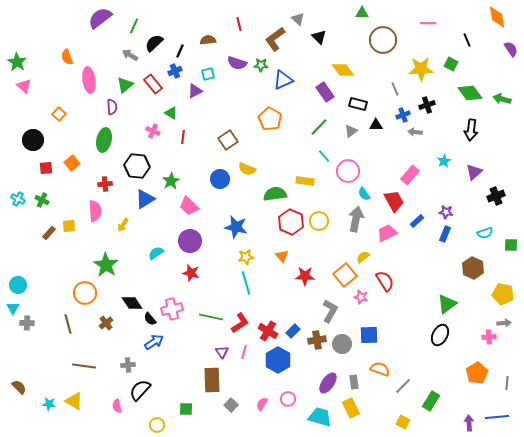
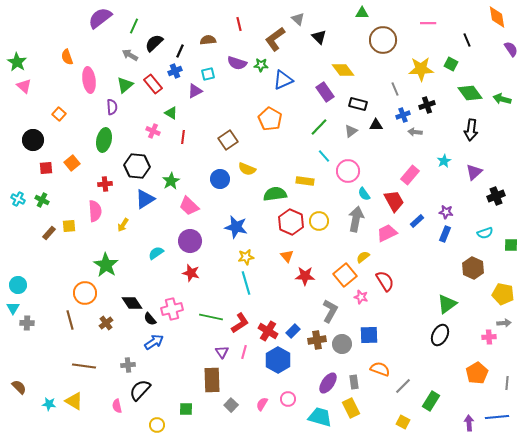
orange triangle at (282, 256): moved 5 px right
brown line at (68, 324): moved 2 px right, 4 px up
